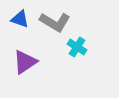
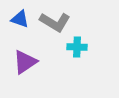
cyan cross: rotated 30 degrees counterclockwise
